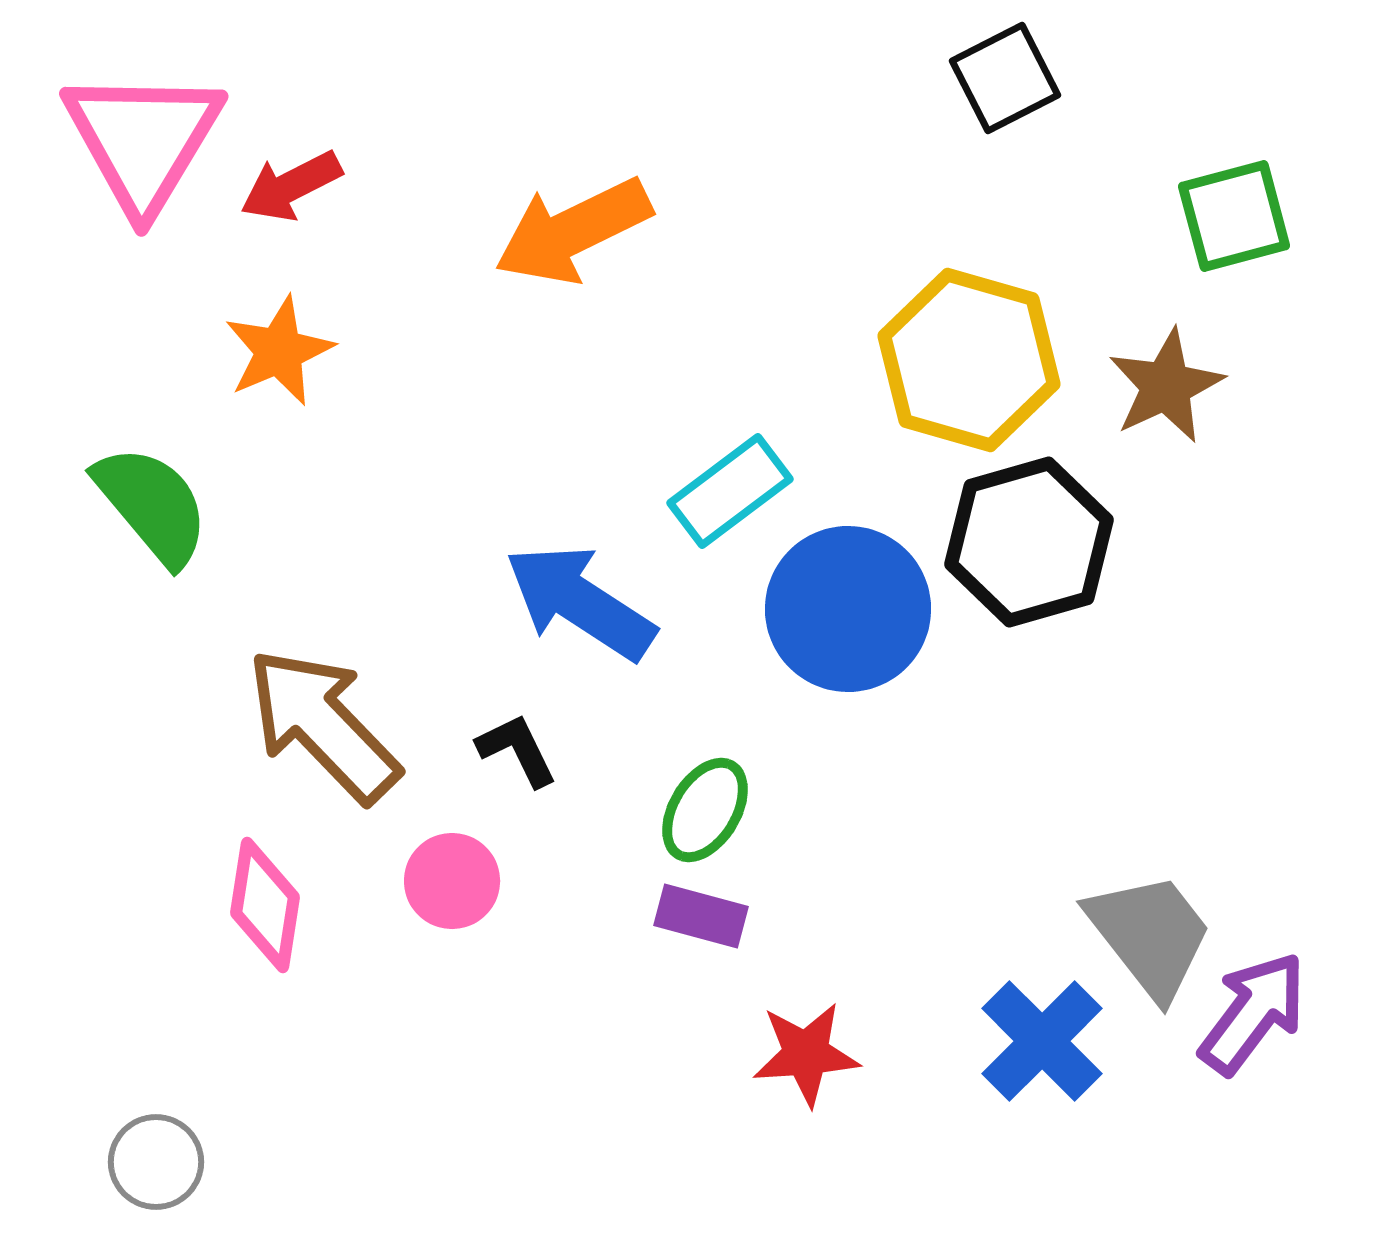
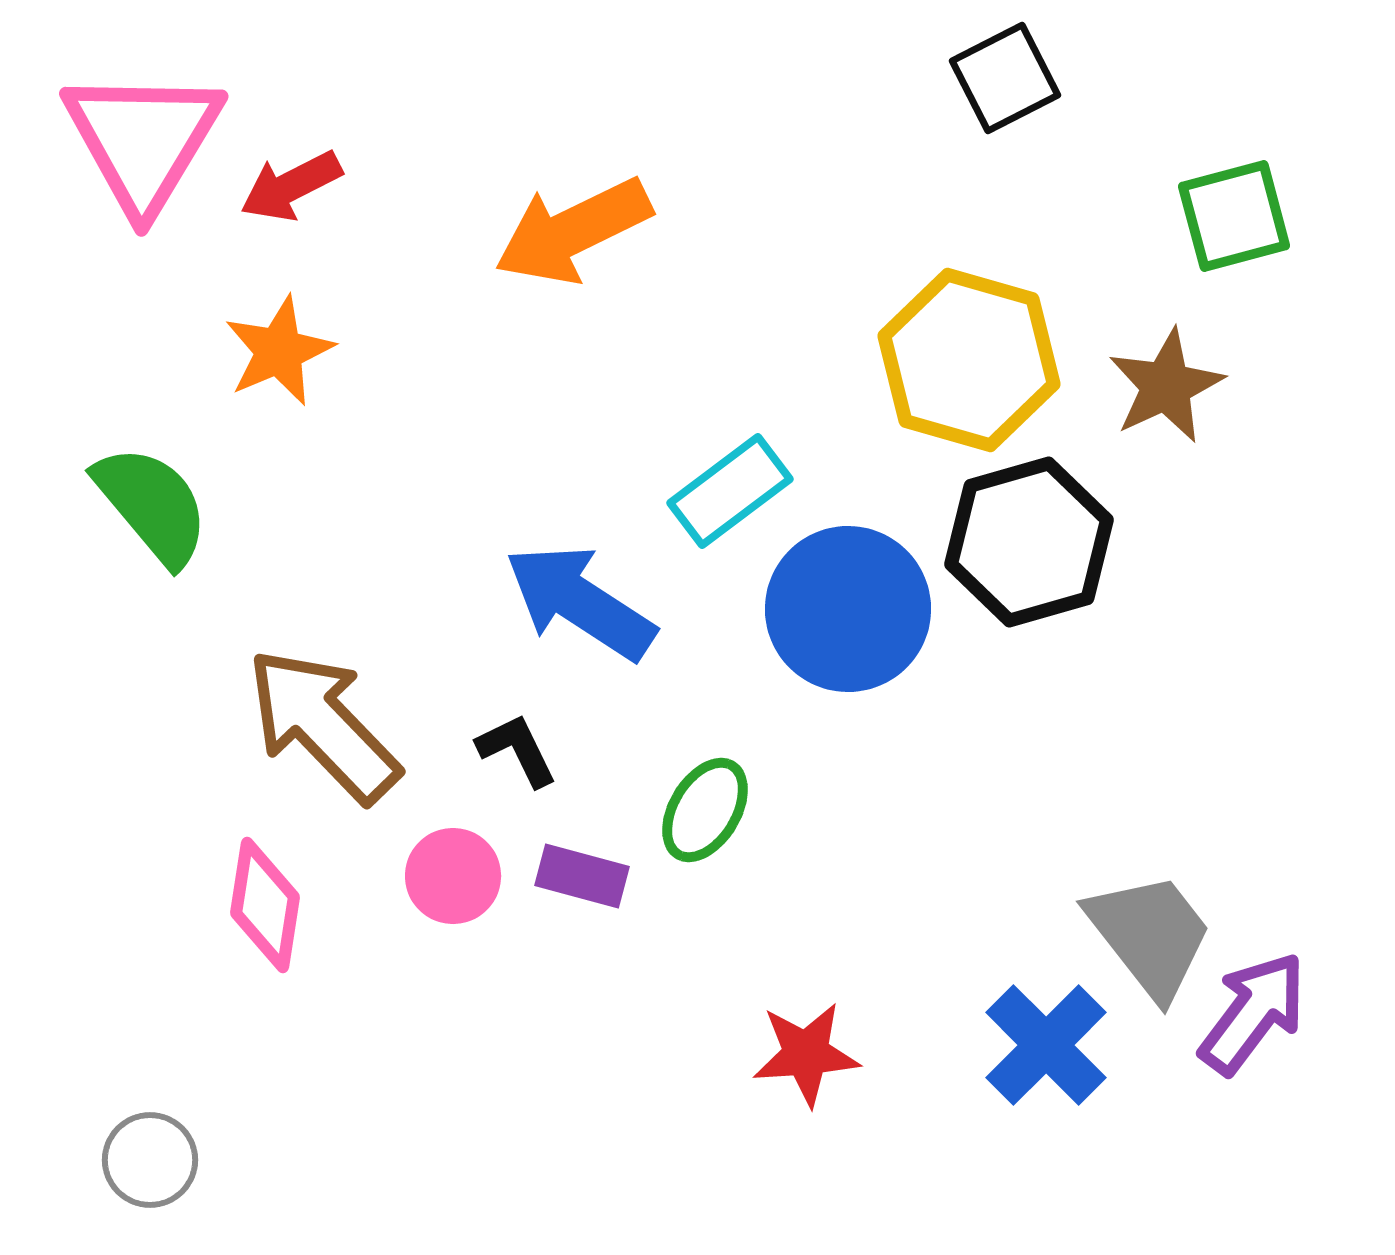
pink circle: moved 1 px right, 5 px up
purple rectangle: moved 119 px left, 40 px up
blue cross: moved 4 px right, 4 px down
gray circle: moved 6 px left, 2 px up
